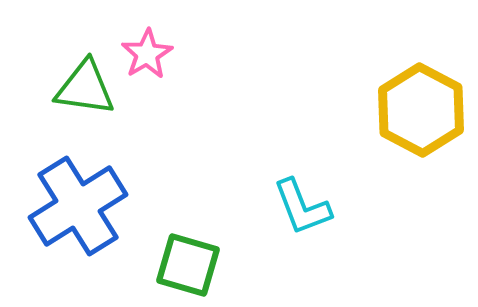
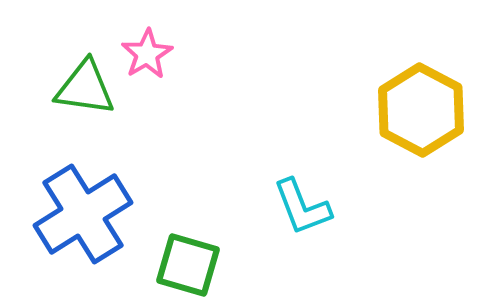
blue cross: moved 5 px right, 8 px down
